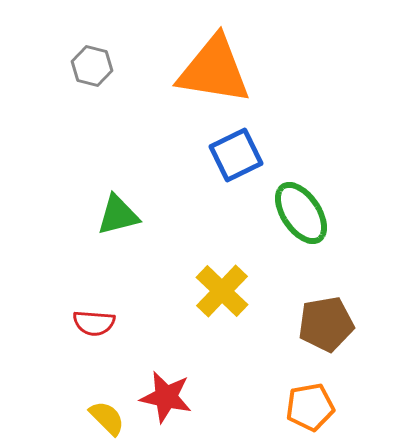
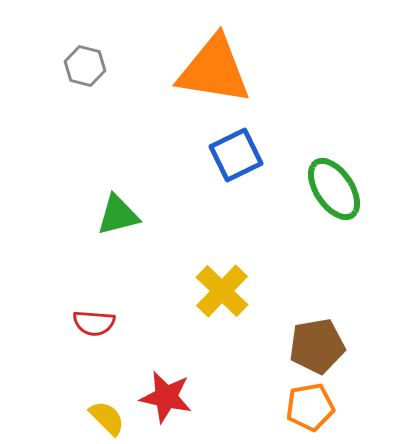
gray hexagon: moved 7 px left
green ellipse: moved 33 px right, 24 px up
brown pentagon: moved 9 px left, 22 px down
